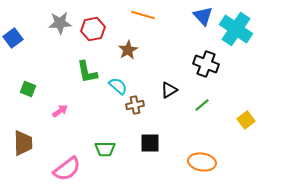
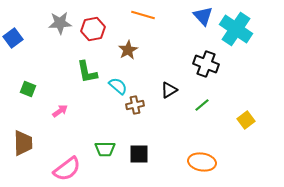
black square: moved 11 px left, 11 px down
